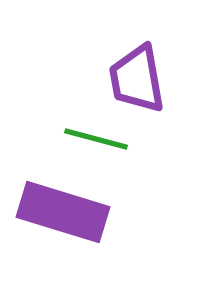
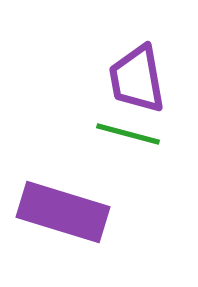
green line: moved 32 px right, 5 px up
